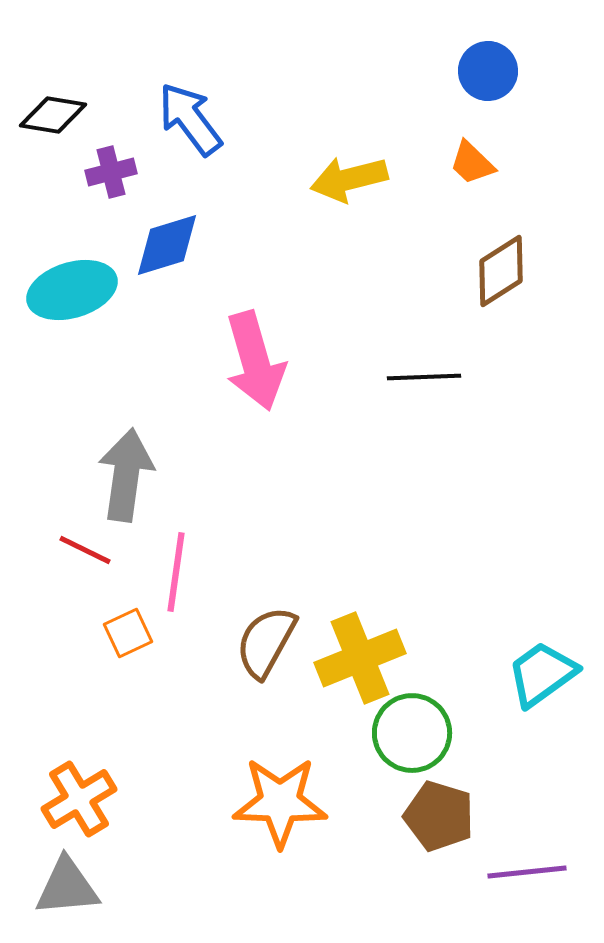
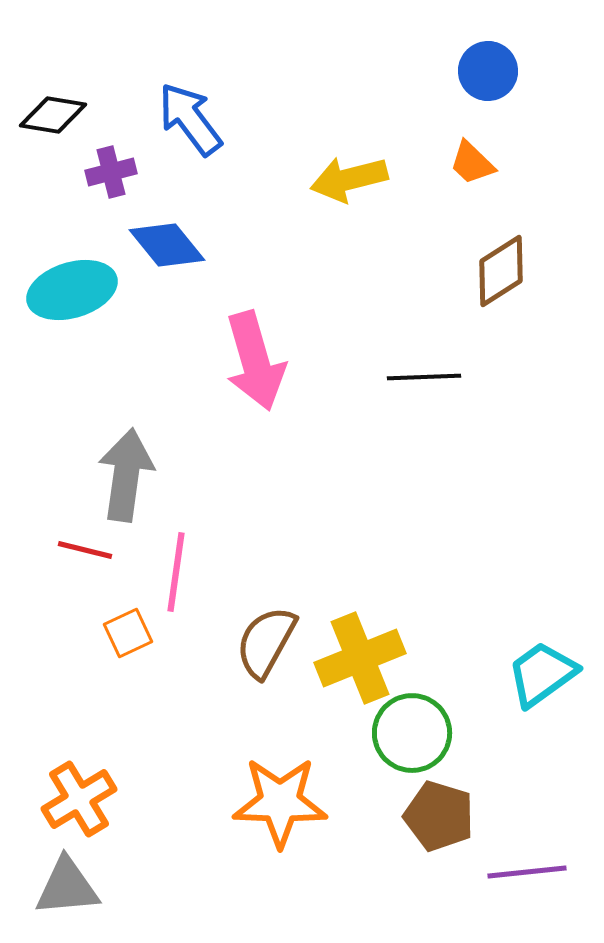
blue diamond: rotated 68 degrees clockwise
red line: rotated 12 degrees counterclockwise
